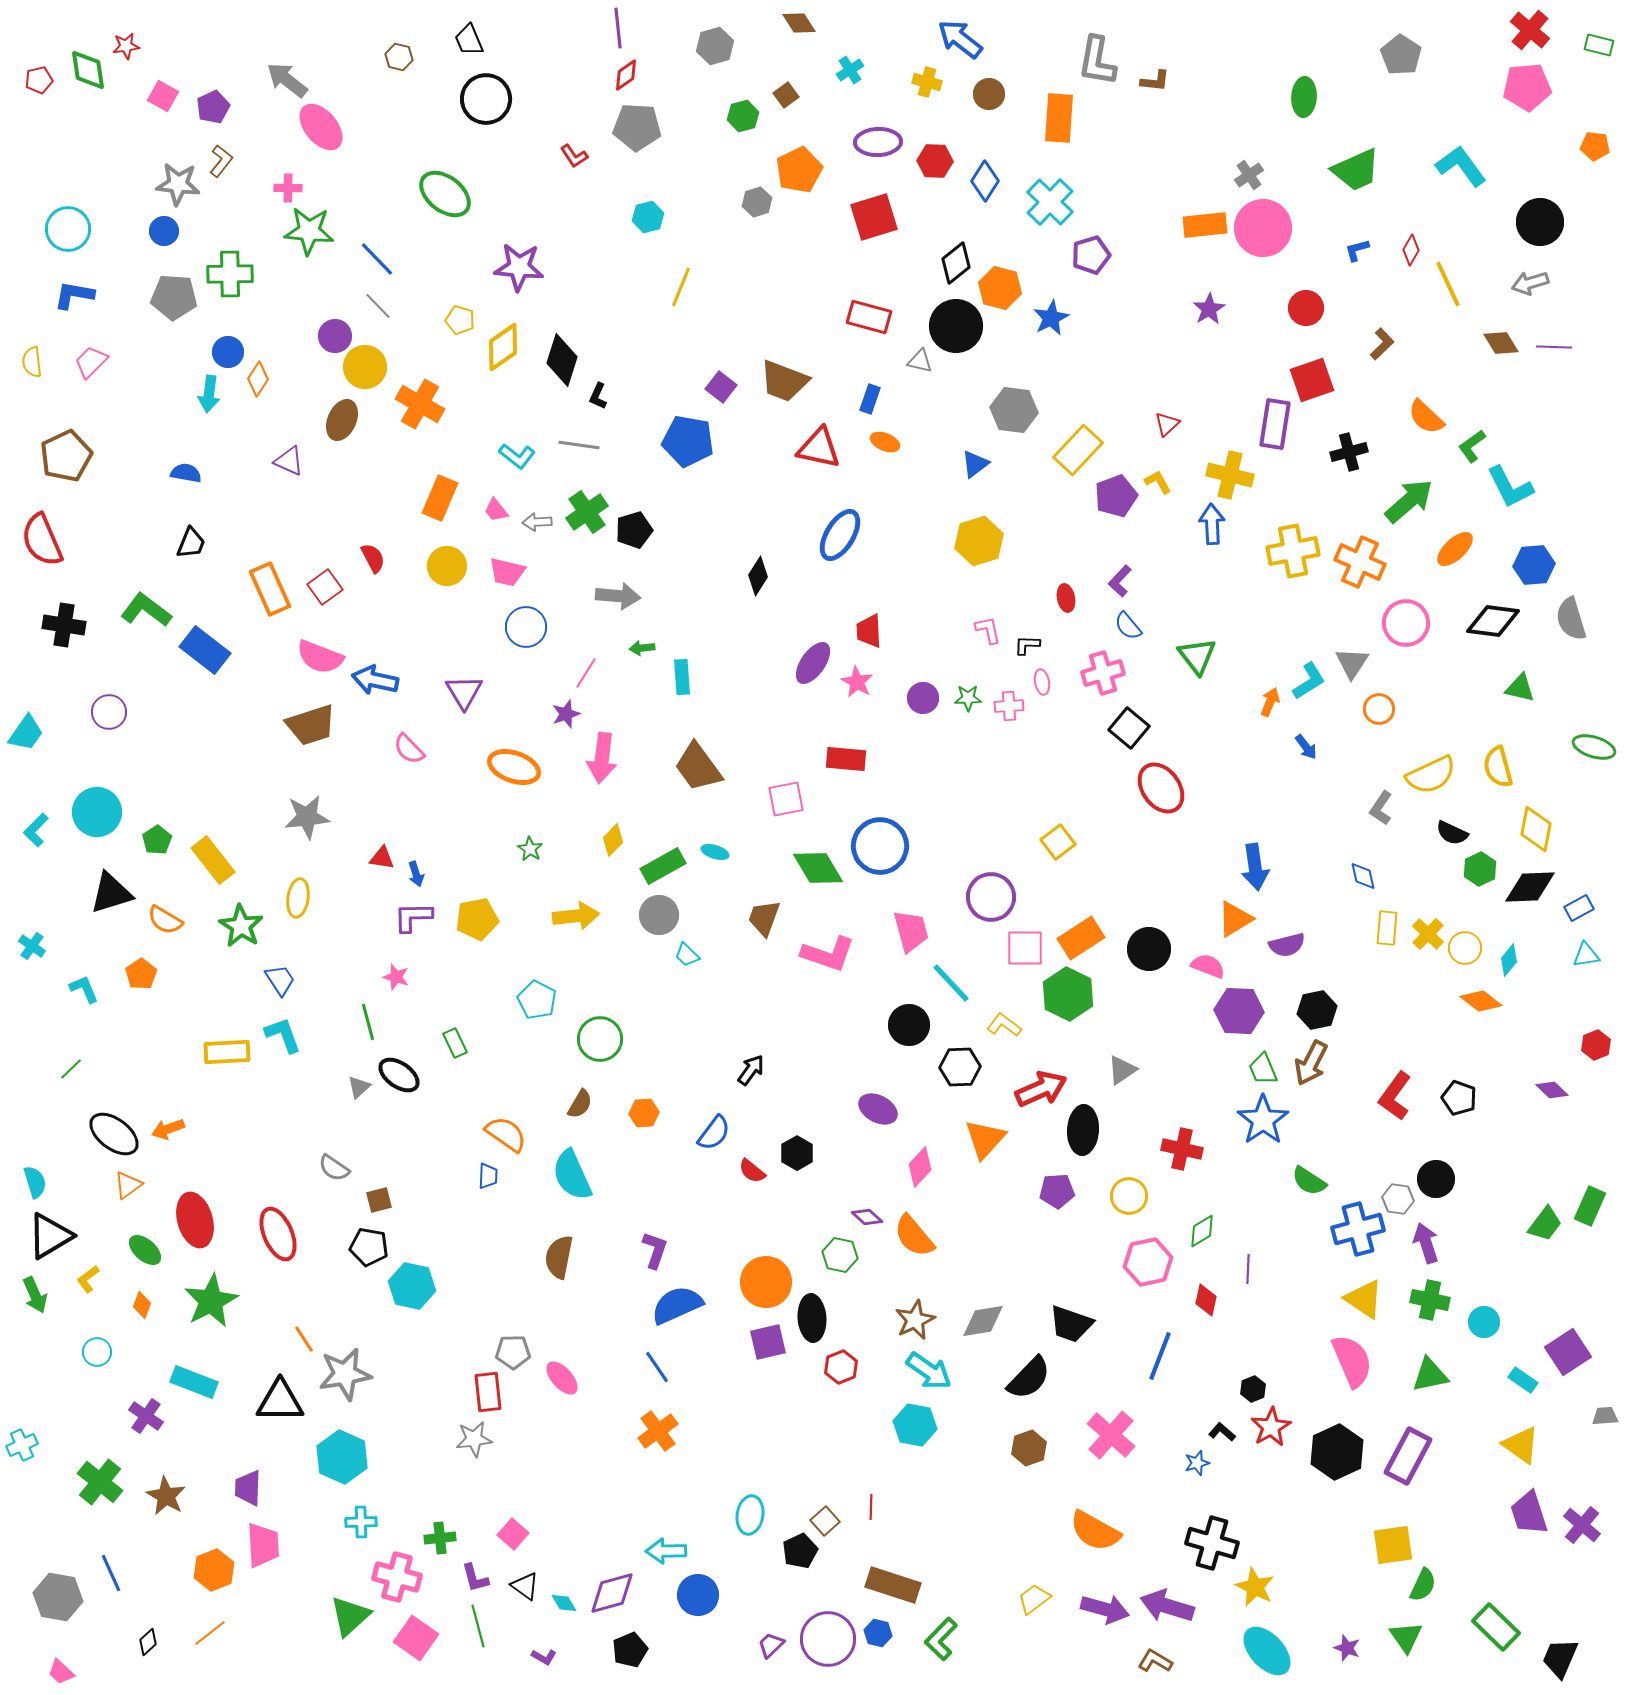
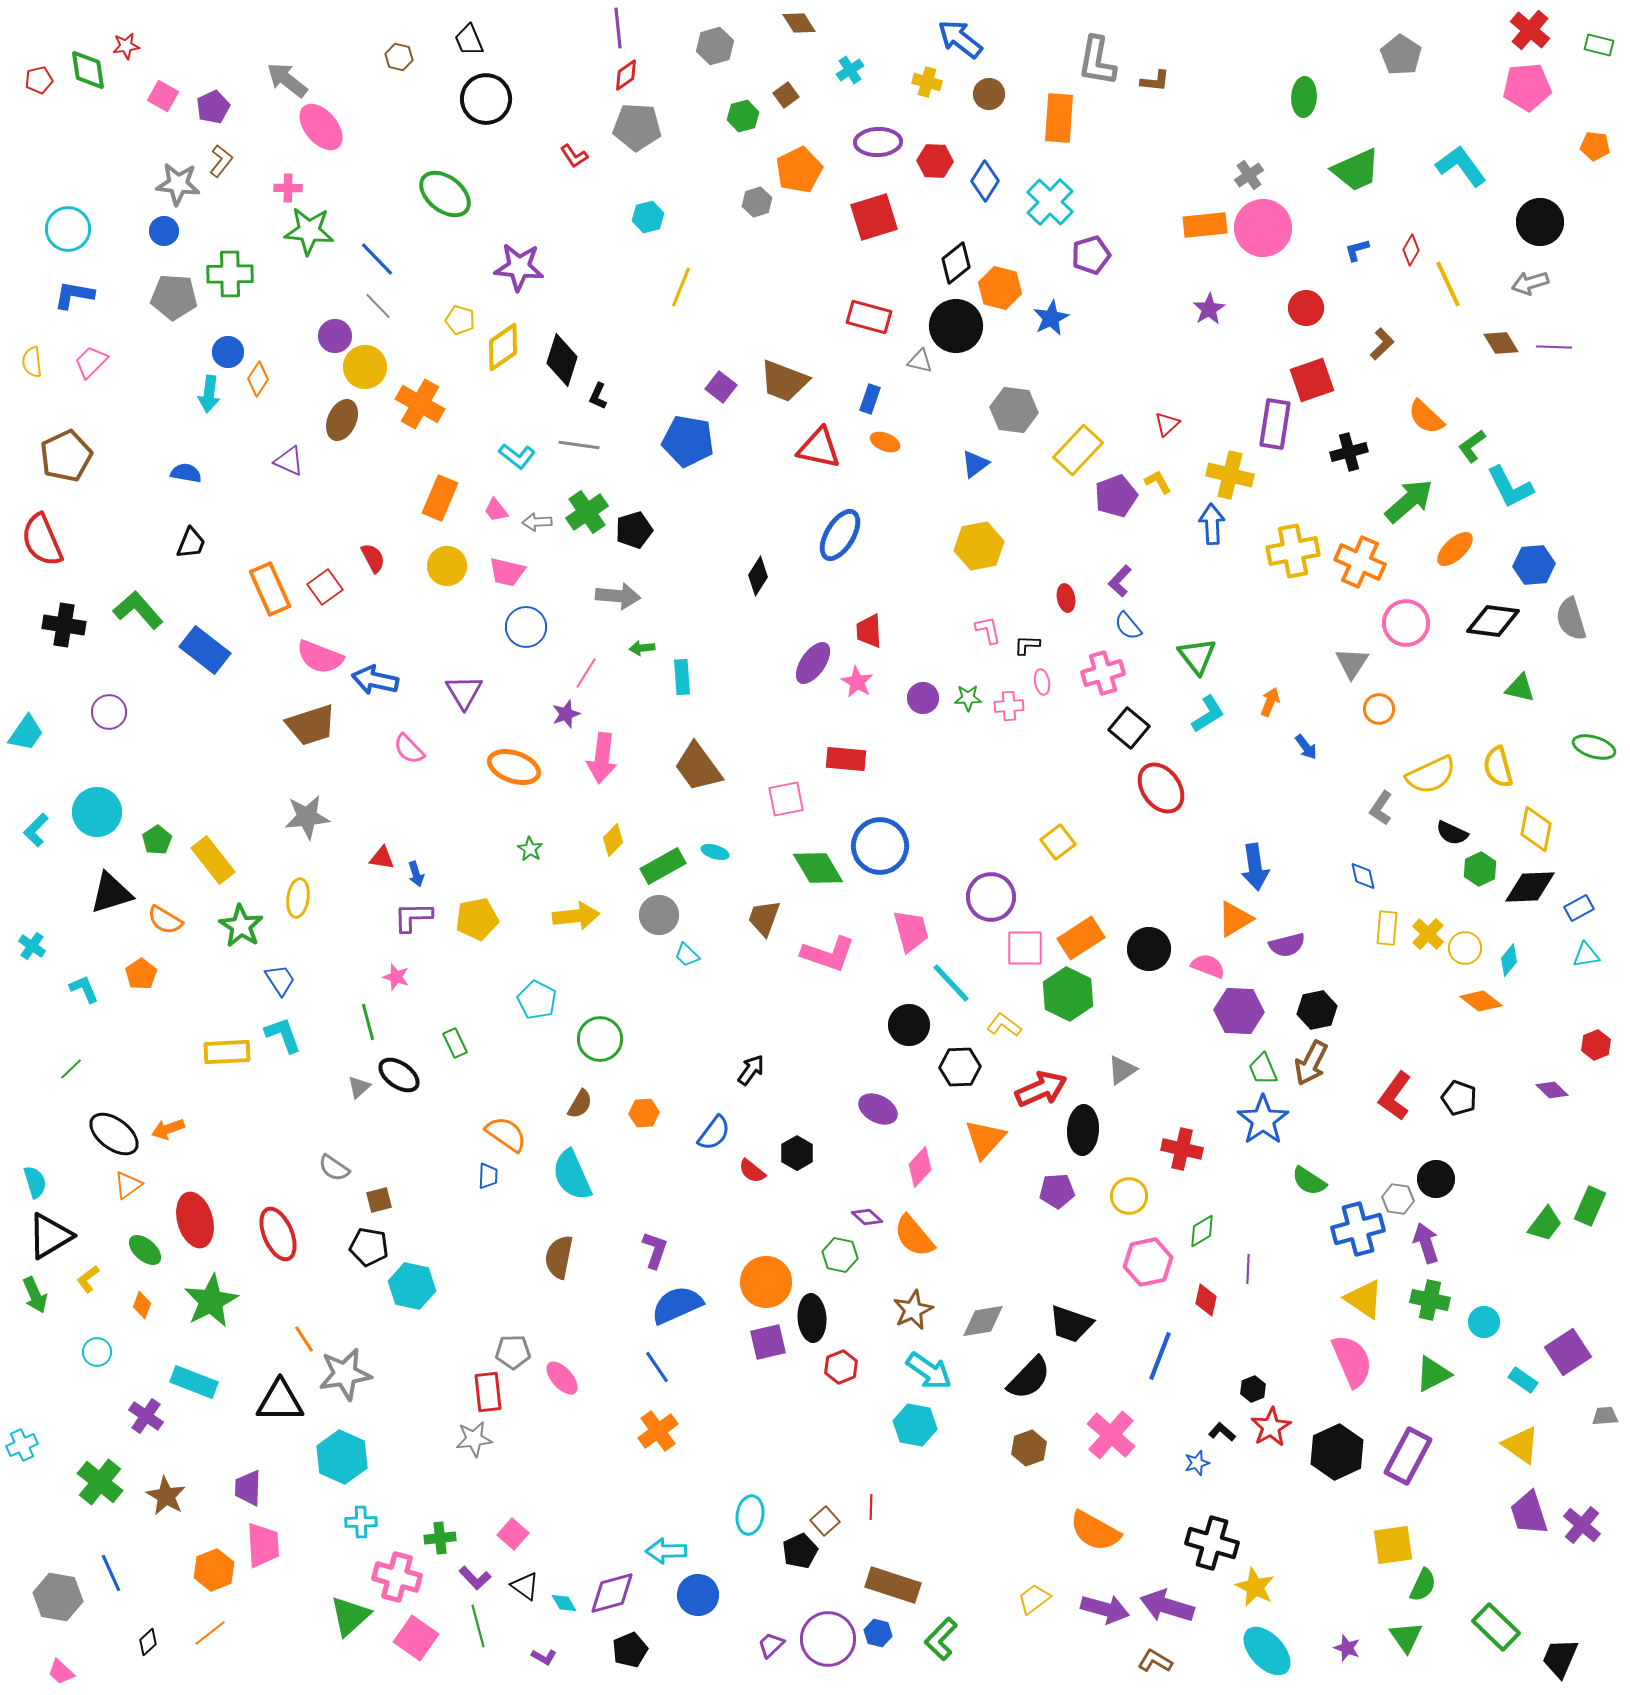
yellow hexagon at (979, 541): moved 5 px down; rotated 6 degrees clockwise
green L-shape at (146, 610): moved 8 px left; rotated 12 degrees clockwise
cyan L-shape at (1309, 681): moved 101 px left, 33 px down
brown star at (915, 1320): moved 2 px left, 10 px up
green triangle at (1430, 1375): moved 3 px right, 1 px up; rotated 15 degrees counterclockwise
purple L-shape at (475, 1578): rotated 28 degrees counterclockwise
